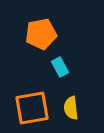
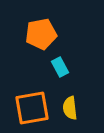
yellow semicircle: moved 1 px left
